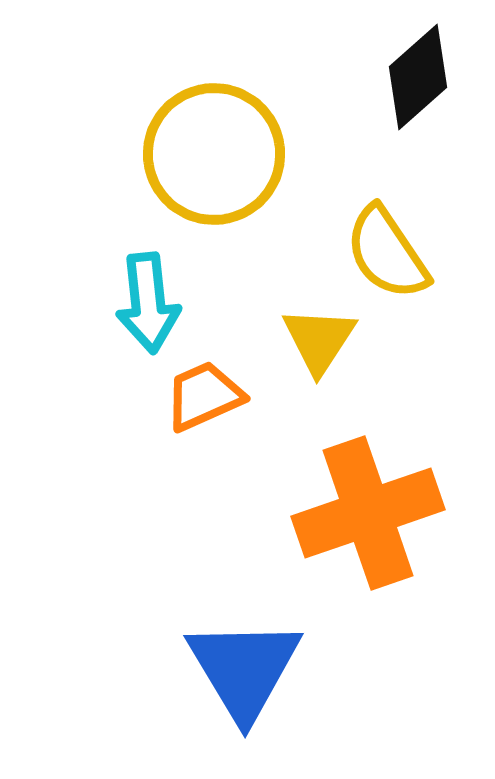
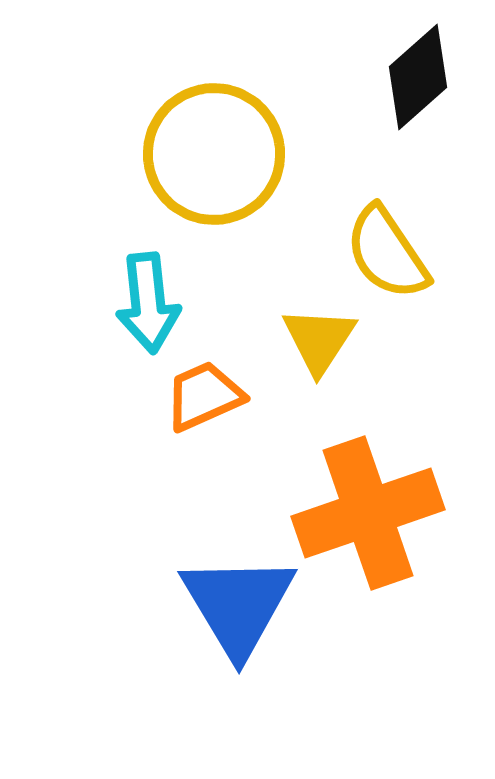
blue triangle: moved 6 px left, 64 px up
